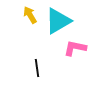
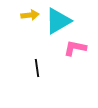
yellow arrow: rotated 114 degrees clockwise
